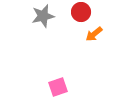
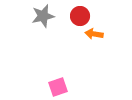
red circle: moved 1 px left, 4 px down
orange arrow: rotated 48 degrees clockwise
